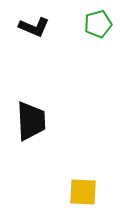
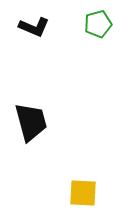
black trapezoid: moved 1 px down; rotated 12 degrees counterclockwise
yellow square: moved 1 px down
